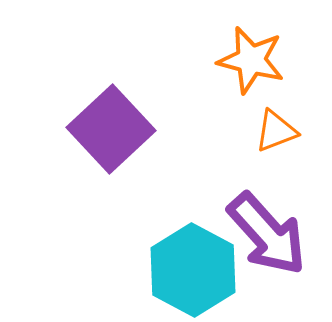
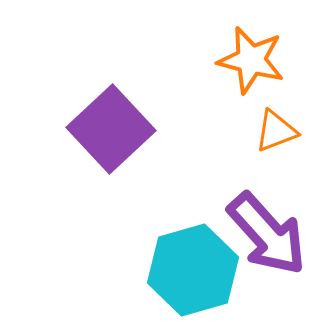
cyan hexagon: rotated 16 degrees clockwise
